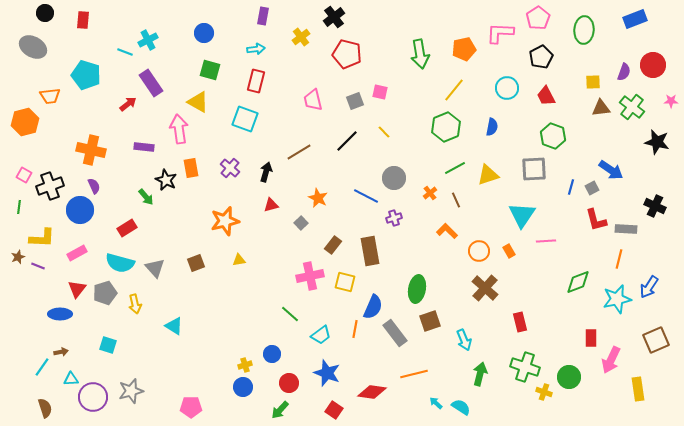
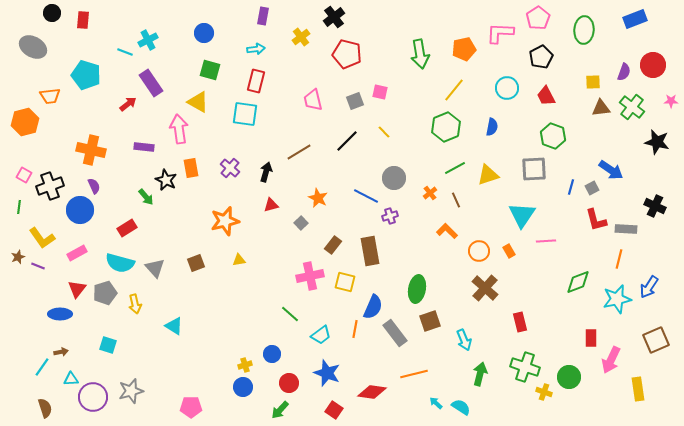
black circle at (45, 13): moved 7 px right
cyan square at (245, 119): moved 5 px up; rotated 12 degrees counterclockwise
purple cross at (394, 218): moved 4 px left, 2 px up
yellow L-shape at (42, 238): rotated 52 degrees clockwise
